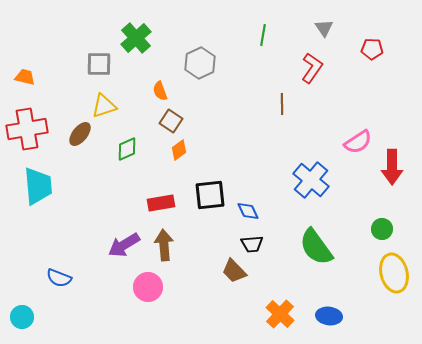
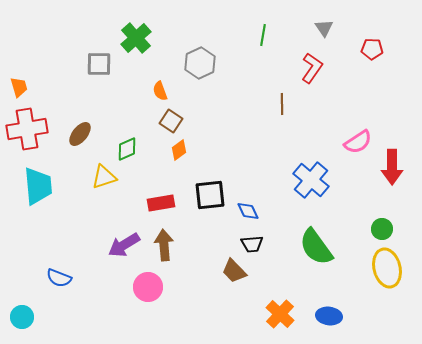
orange trapezoid: moved 6 px left, 10 px down; rotated 60 degrees clockwise
yellow triangle: moved 71 px down
yellow ellipse: moved 7 px left, 5 px up
